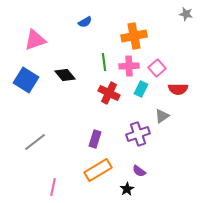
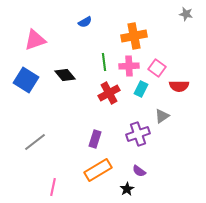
pink square: rotated 12 degrees counterclockwise
red semicircle: moved 1 px right, 3 px up
red cross: rotated 35 degrees clockwise
